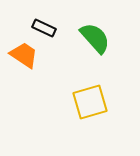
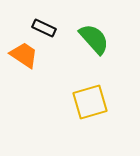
green semicircle: moved 1 px left, 1 px down
